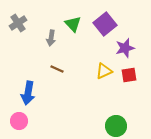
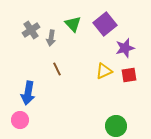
gray cross: moved 13 px right, 7 px down
brown line: rotated 40 degrees clockwise
pink circle: moved 1 px right, 1 px up
